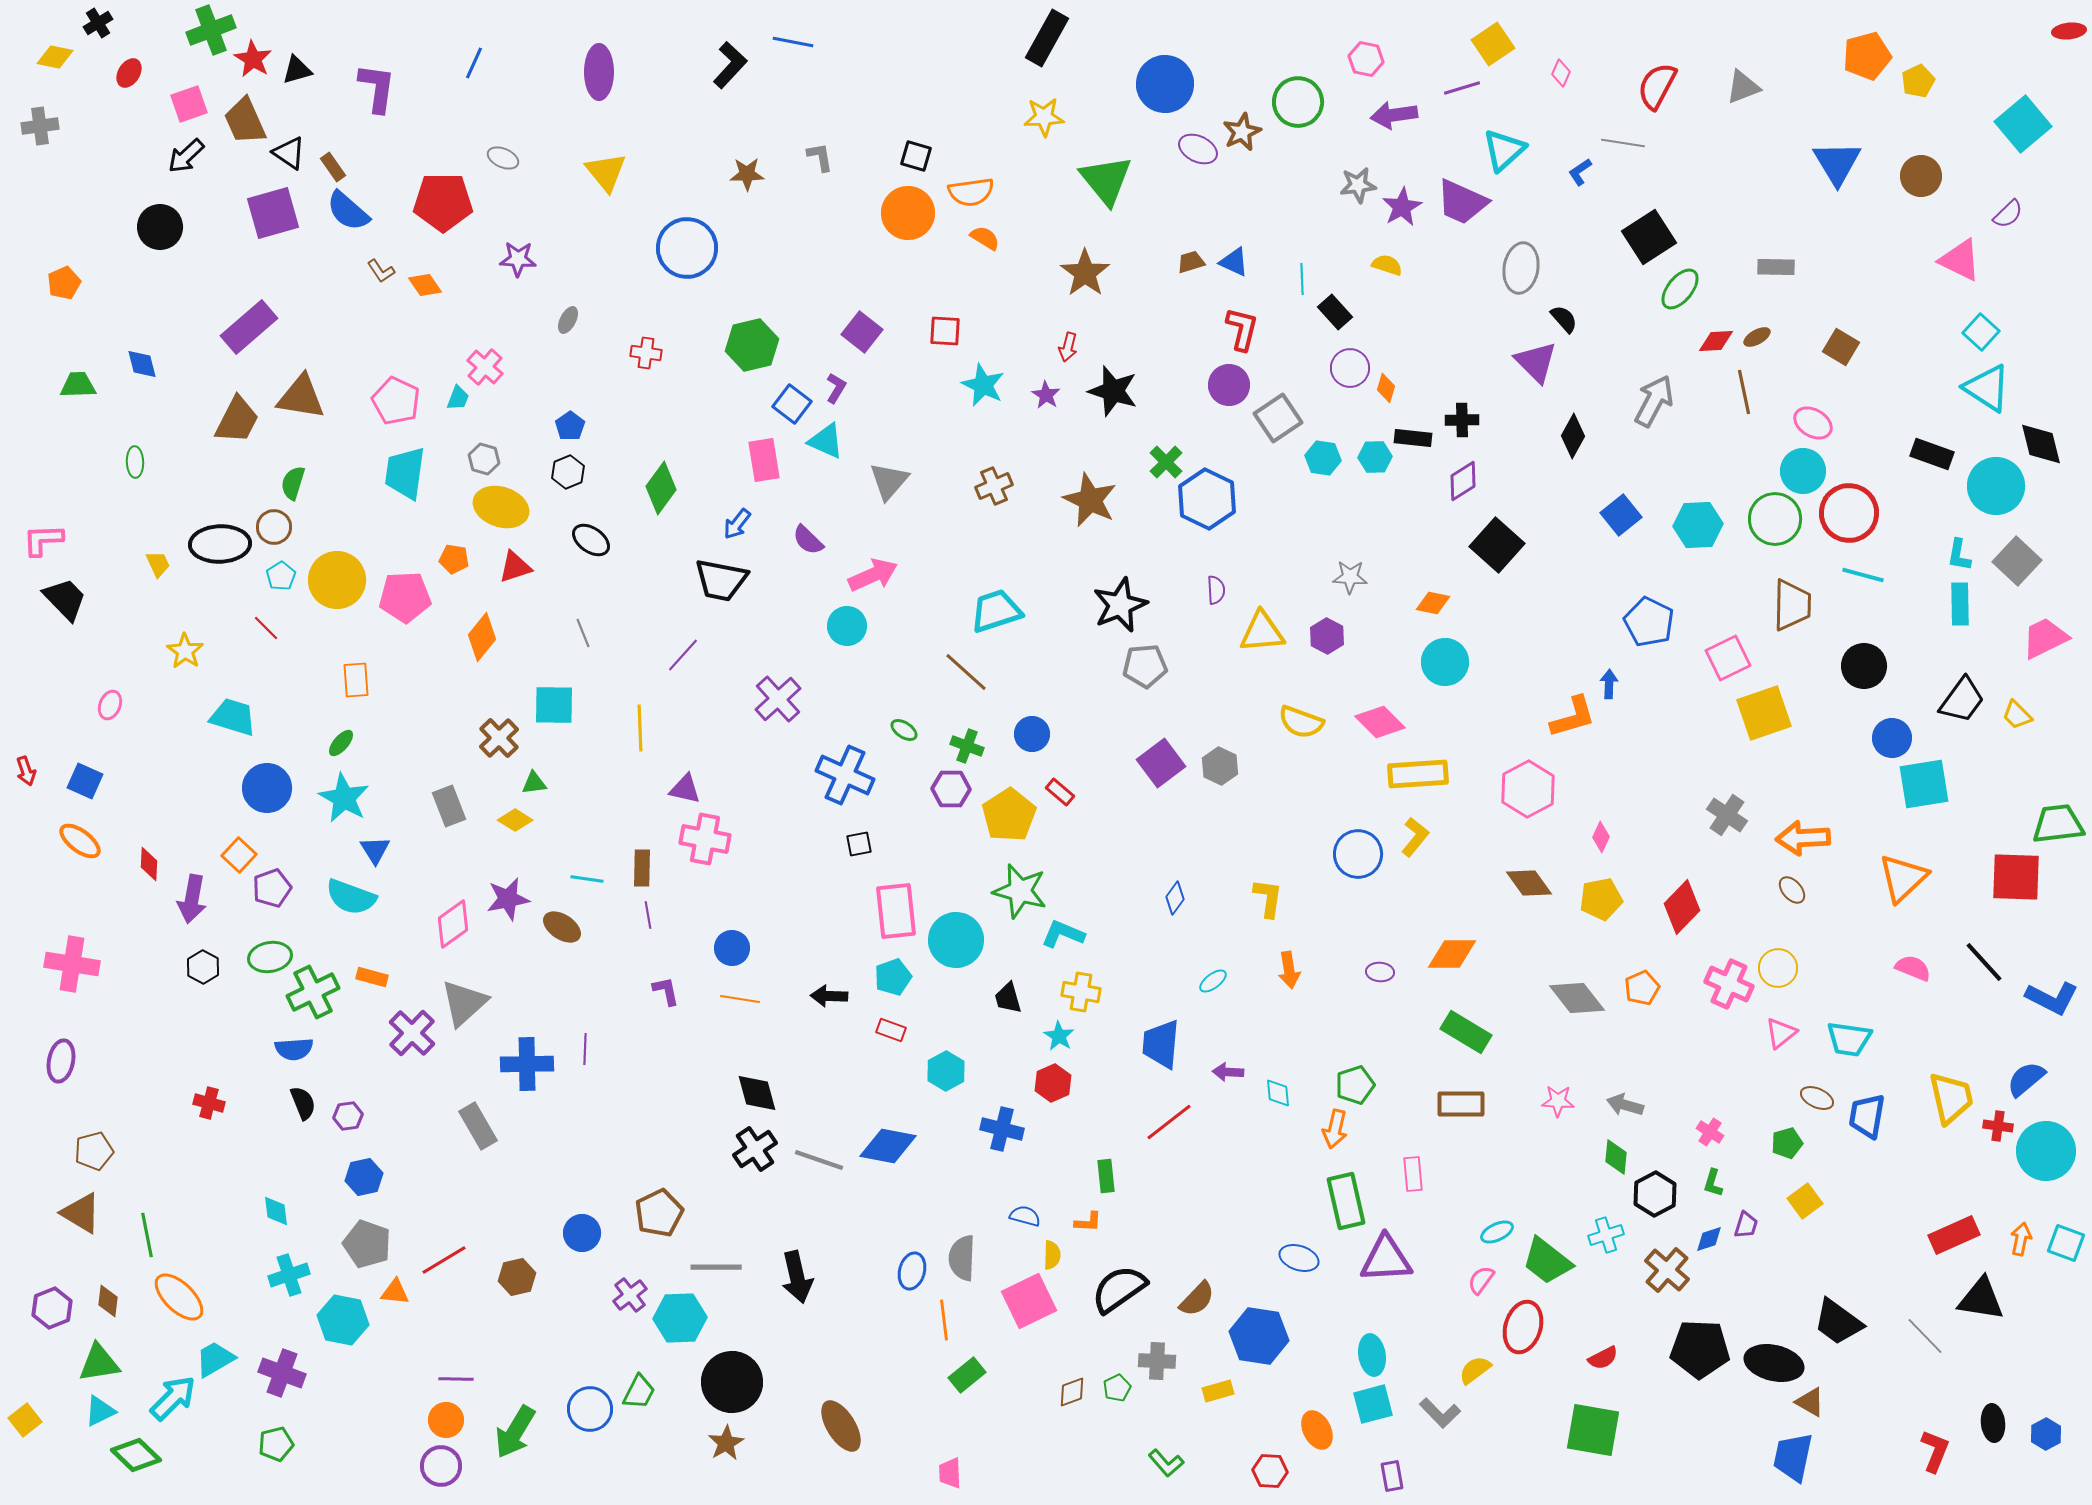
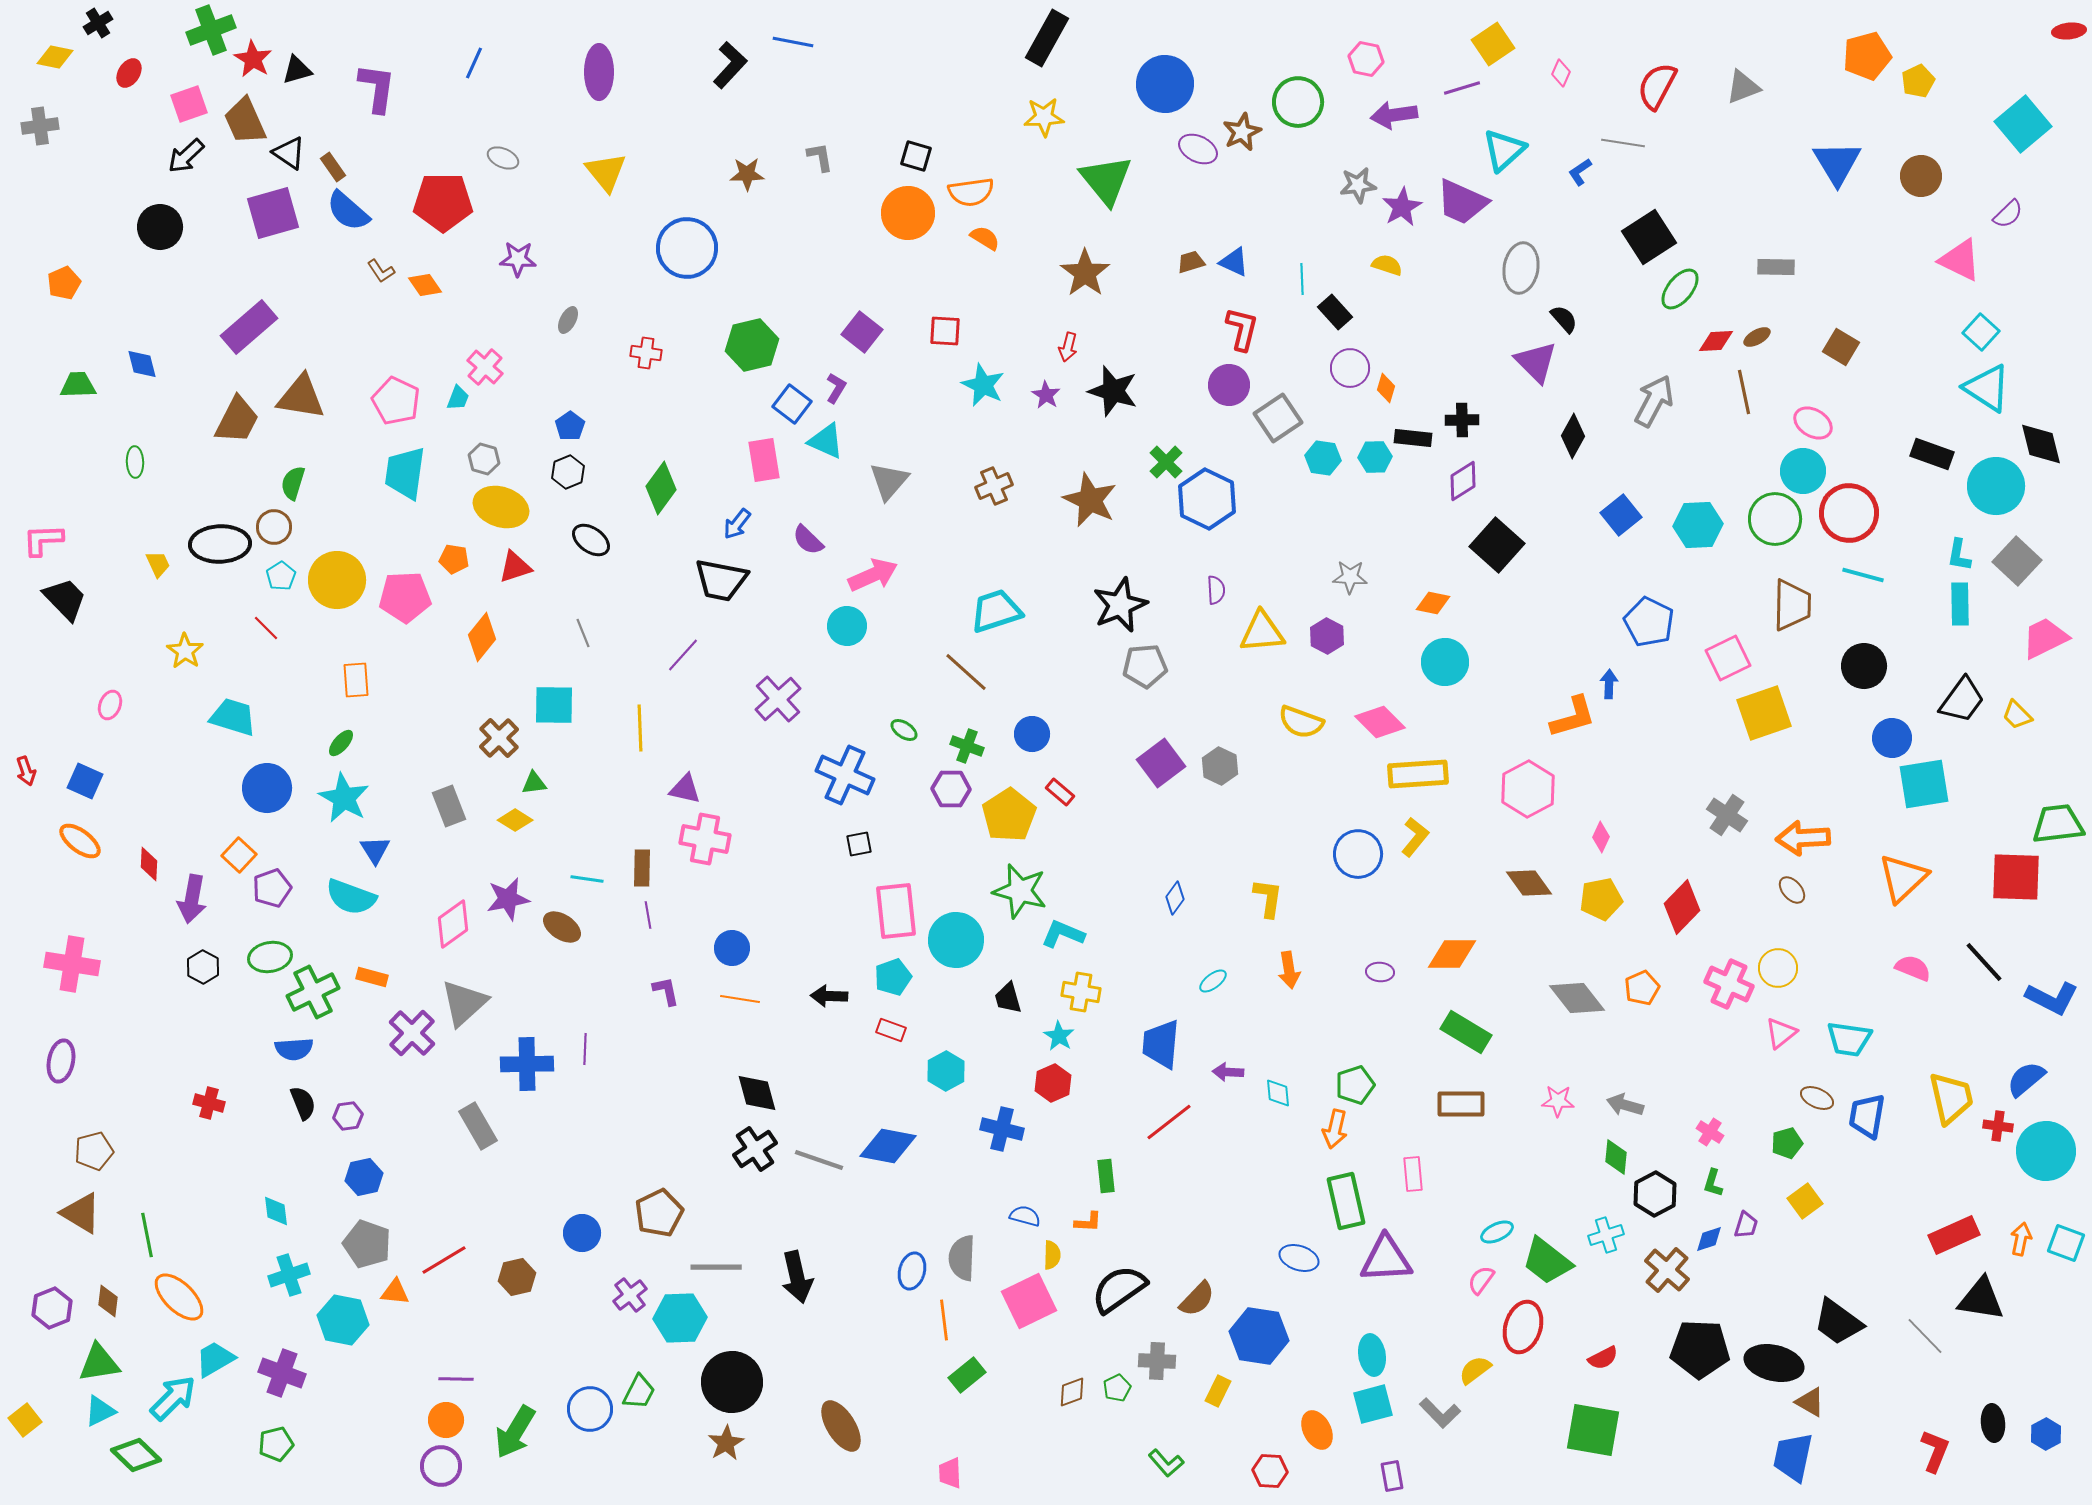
yellow rectangle at (1218, 1391): rotated 48 degrees counterclockwise
